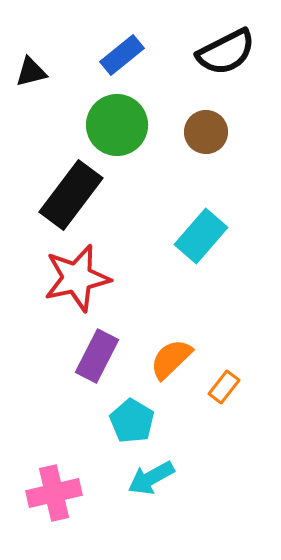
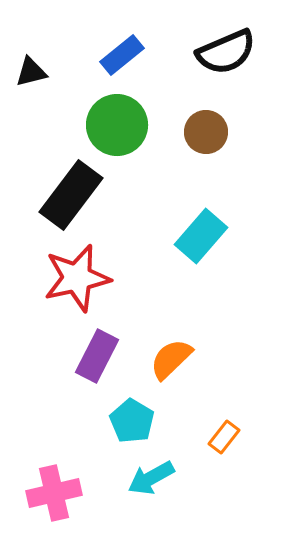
black semicircle: rotated 4 degrees clockwise
orange rectangle: moved 50 px down
